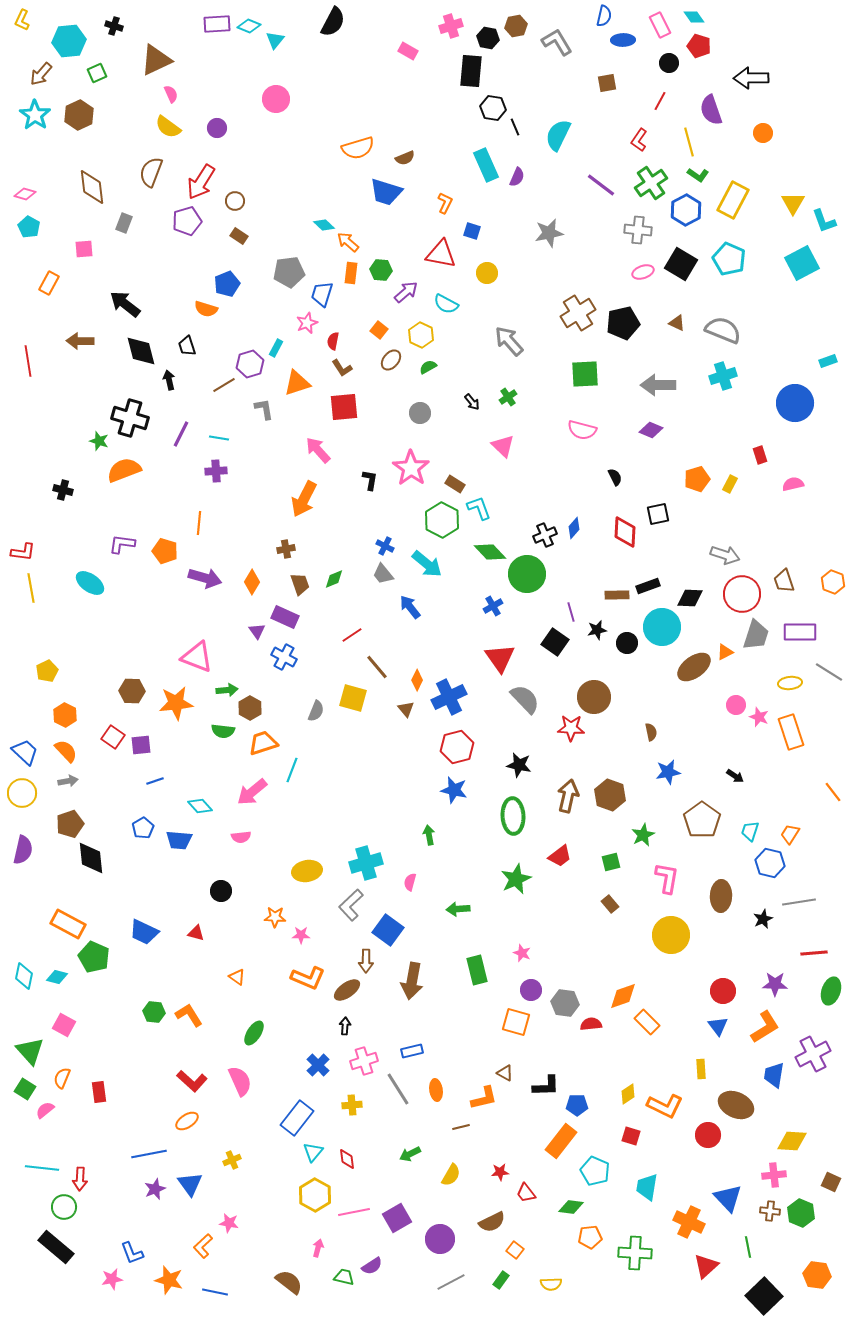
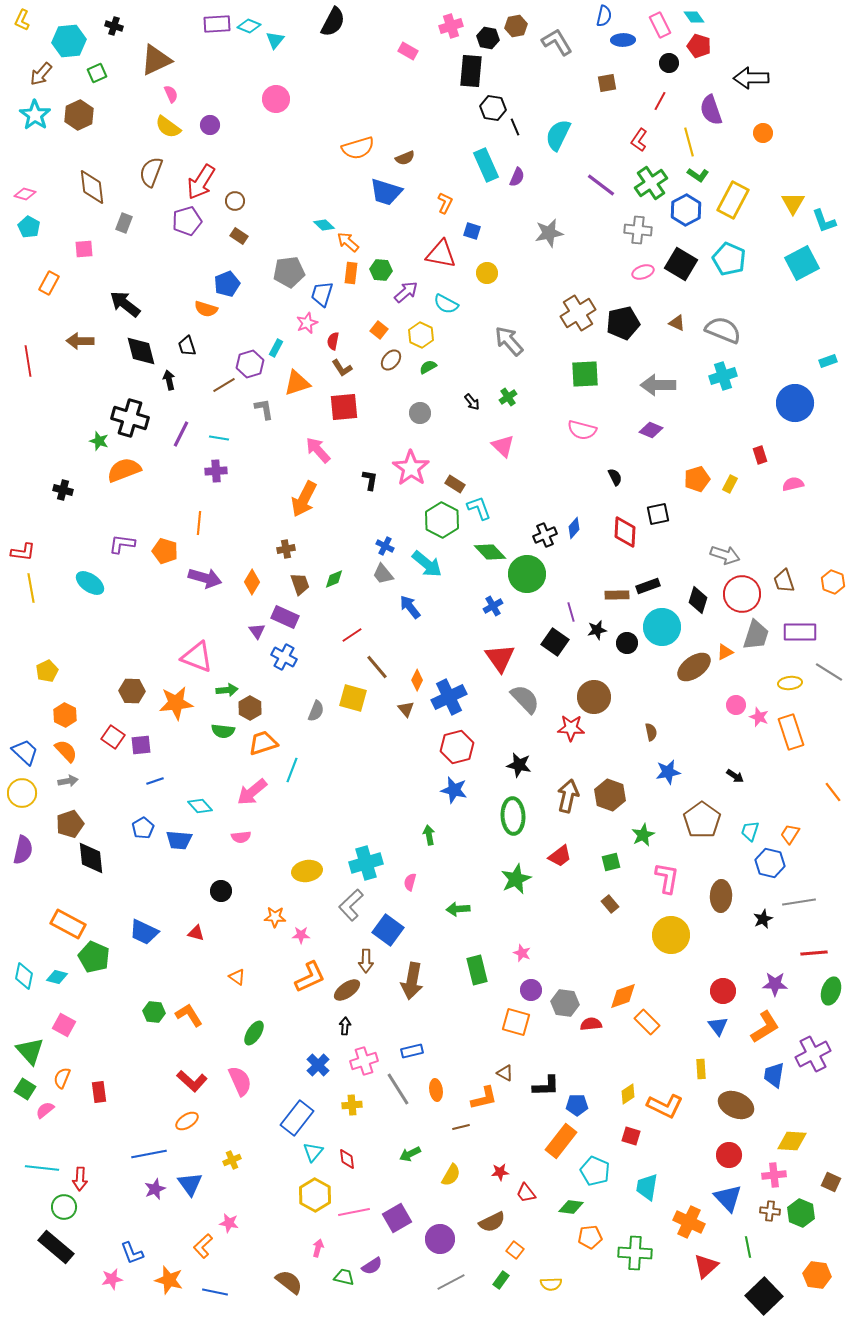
purple circle at (217, 128): moved 7 px left, 3 px up
black diamond at (690, 598): moved 8 px right, 2 px down; rotated 76 degrees counterclockwise
orange L-shape at (308, 978): moved 2 px right, 1 px up; rotated 48 degrees counterclockwise
red circle at (708, 1135): moved 21 px right, 20 px down
